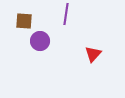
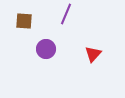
purple line: rotated 15 degrees clockwise
purple circle: moved 6 px right, 8 px down
